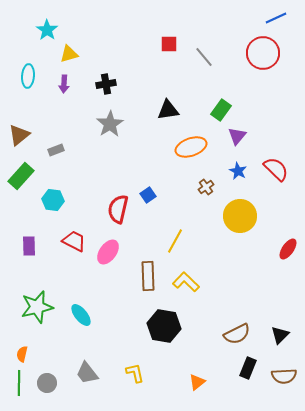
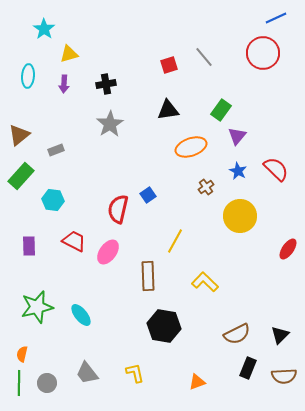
cyan star at (47, 30): moved 3 px left, 1 px up
red square at (169, 44): moved 21 px down; rotated 18 degrees counterclockwise
yellow L-shape at (186, 282): moved 19 px right
orange triangle at (197, 382): rotated 18 degrees clockwise
